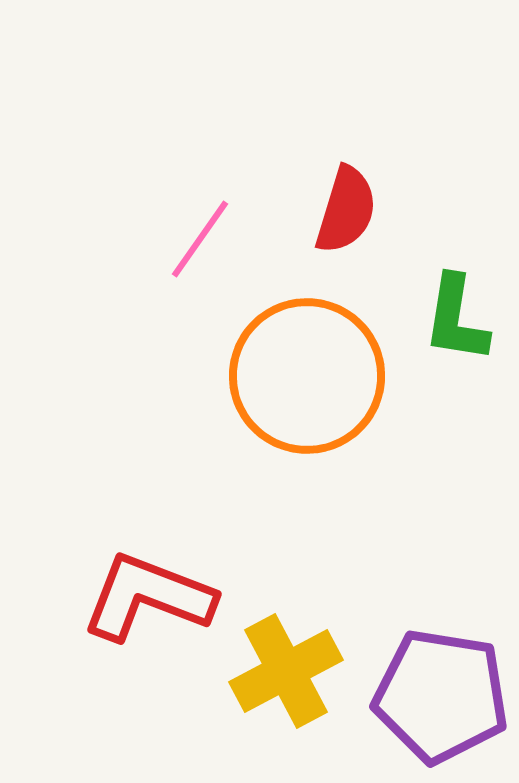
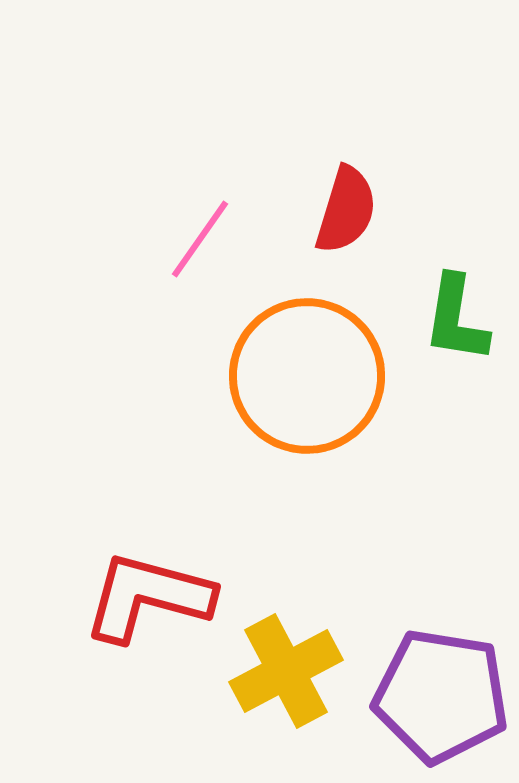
red L-shape: rotated 6 degrees counterclockwise
